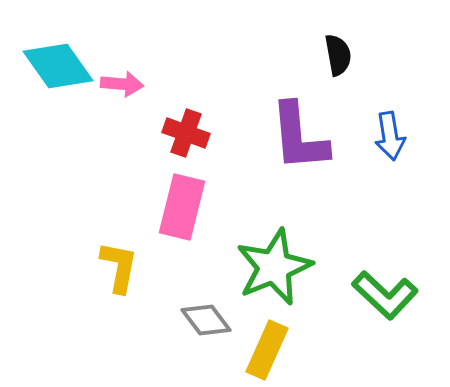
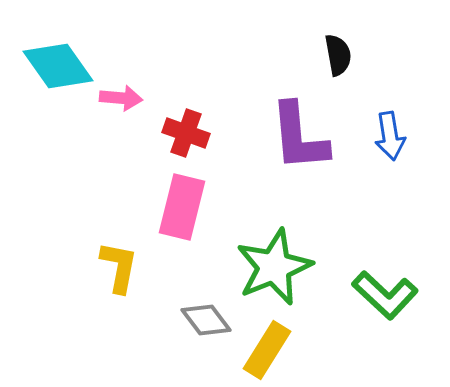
pink arrow: moved 1 px left, 14 px down
yellow rectangle: rotated 8 degrees clockwise
